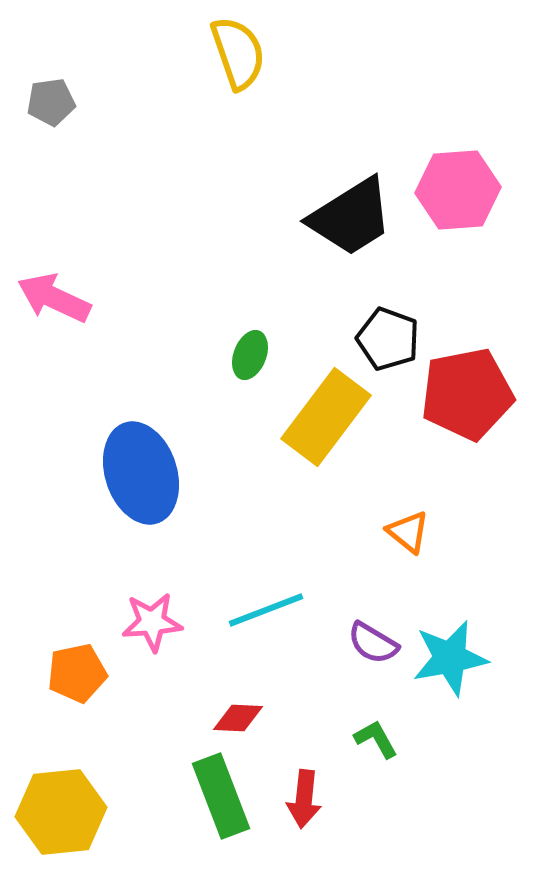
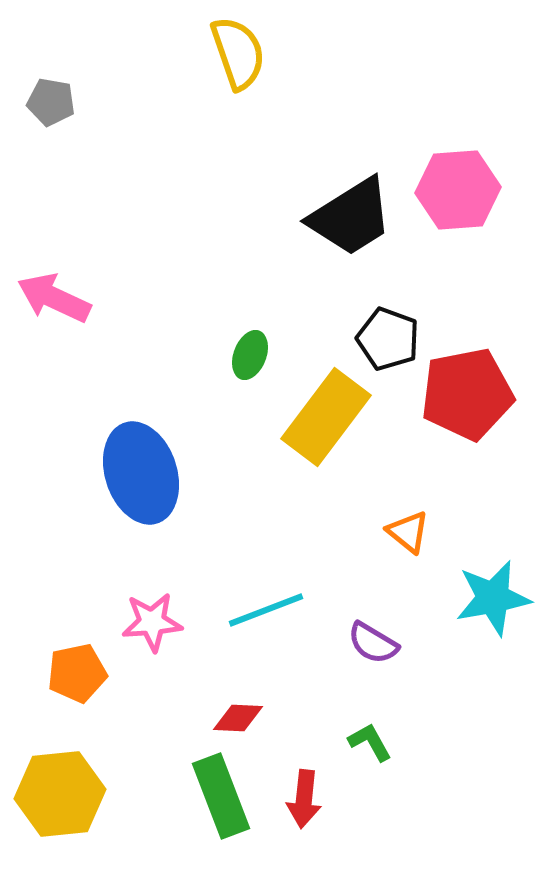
gray pentagon: rotated 18 degrees clockwise
cyan star: moved 43 px right, 60 px up
green L-shape: moved 6 px left, 3 px down
yellow hexagon: moved 1 px left, 18 px up
